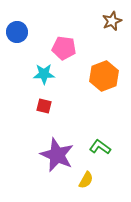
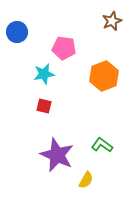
cyan star: rotated 10 degrees counterclockwise
green L-shape: moved 2 px right, 2 px up
